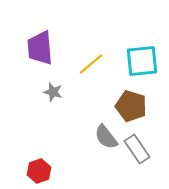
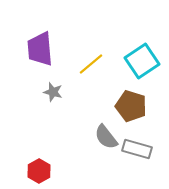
purple trapezoid: moved 1 px down
cyan square: rotated 28 degrees counterclockwise
gray rectangle: rotated 40 degrees counterclockwise
red hexagon: rotated 10 degrees counterclockwise
